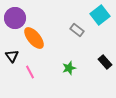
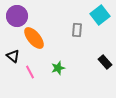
purple circle: moved 2 px right, 2 px up
gray rectangle: rotated 56 degrees clockwise
black triangle: moved 1 px right; rotated 16 degrees counterclockwise
green star: moved 11 px left
